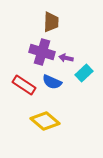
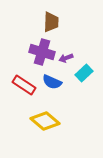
purple arrow: rotated 32 degrees counterclockwise
